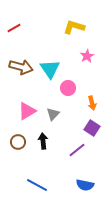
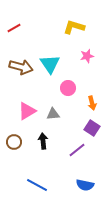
pink star: rotated 16 degrees clockwise
cyan triangle: moved 5 px up
gray triangle: rotated 40 degrees clockwise
brown circle: moved 4 px left
